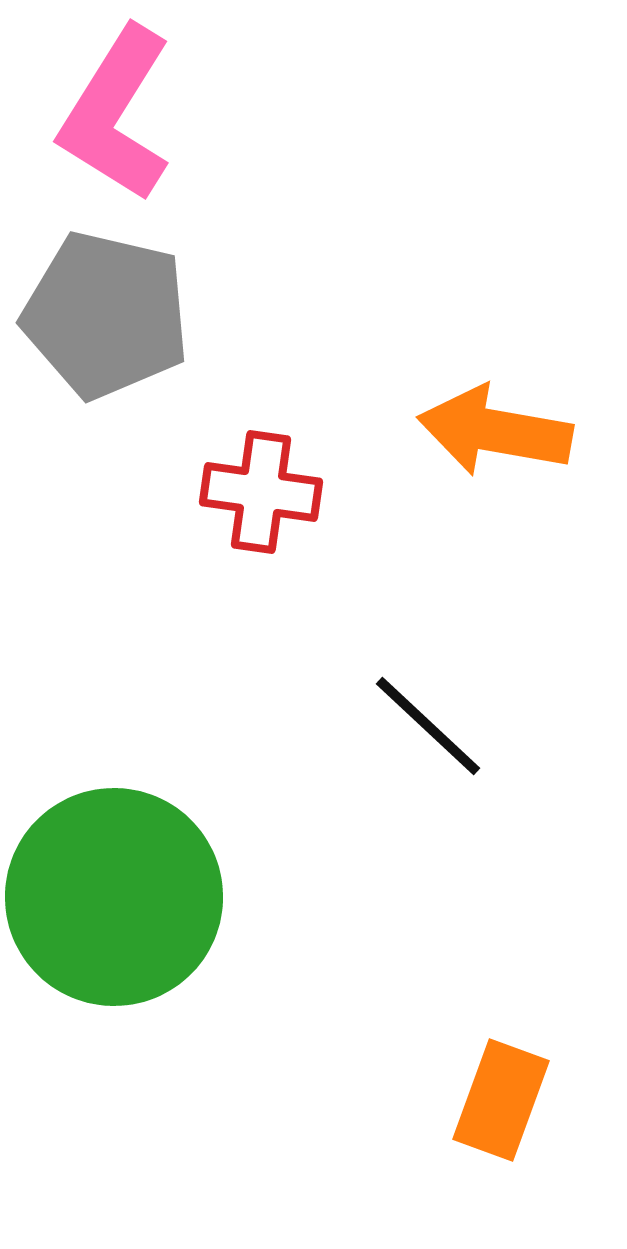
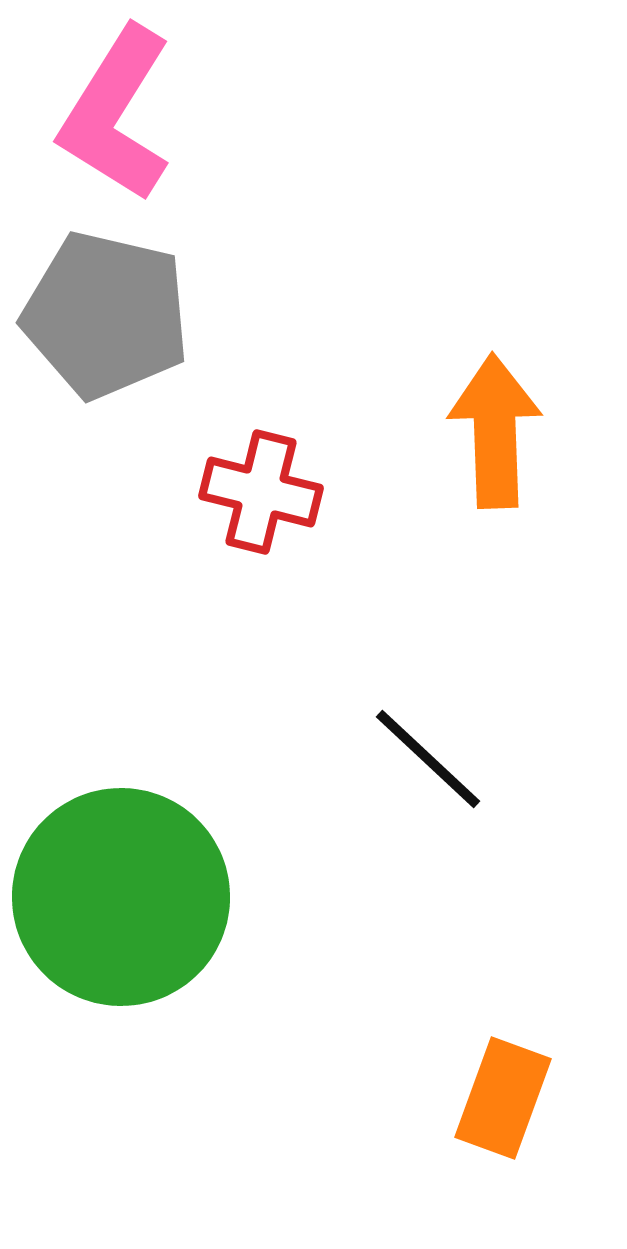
orange arrow: rotated 78 degrees clockwise
red cross: rotated 6 degrees clockwise
black line: moved 33 px down
green circle: moved 7 px right
orange rectangle: moved 2 px right, 2 px up
